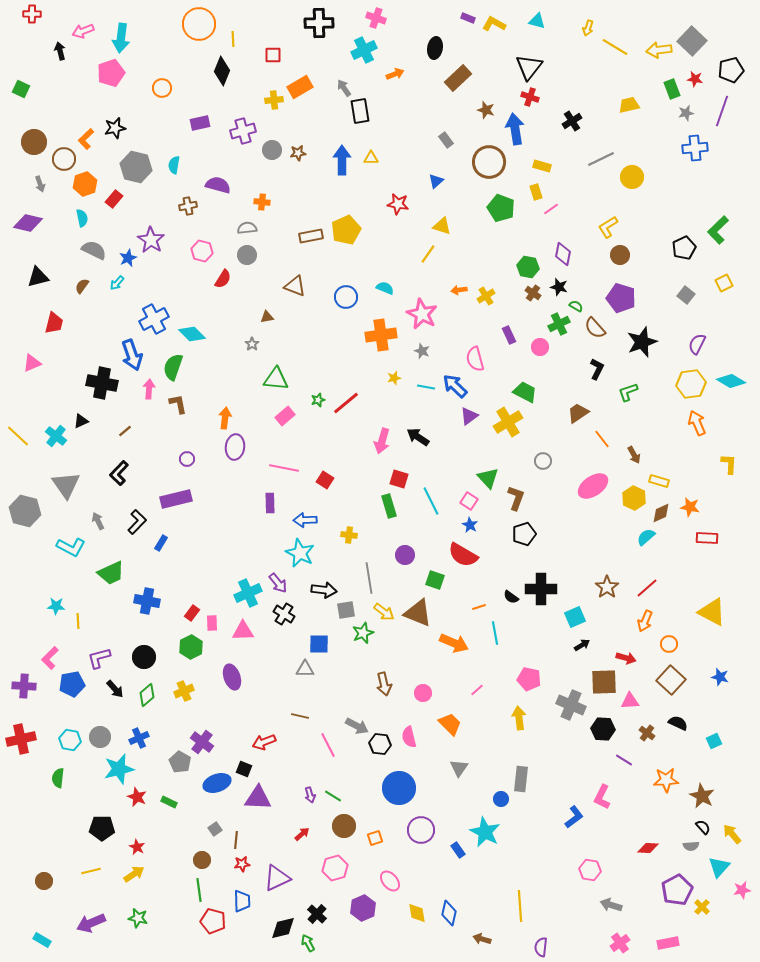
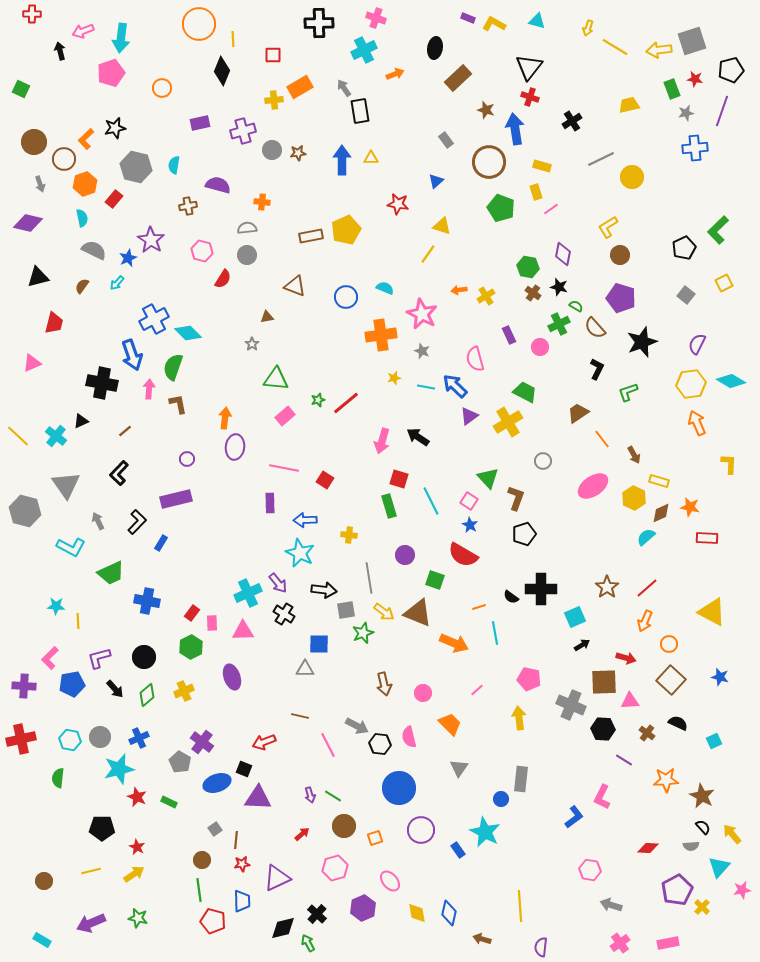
gray square at (692, 41): rotated 28 degrees clockwise
cyan diamond at (192, 334): moved 4 px left, 1 px up
